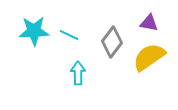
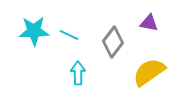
gray diamond: moved 1 px right
yellow semicircle: moved 15 px down
